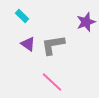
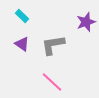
purple triangle: moved 6 px left
